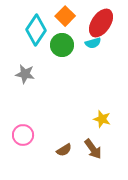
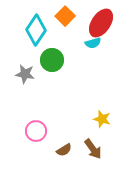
green circle: moved 10 px left, 15 px down
pink circle: moved 13 px right, 4 px up
